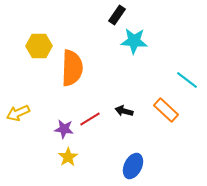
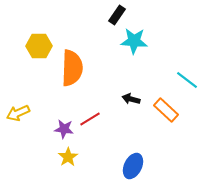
black arrow: moved 7 px right, 12 px up
